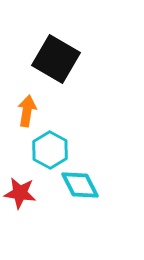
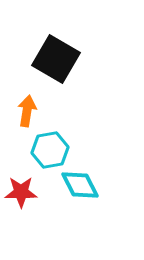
cyan hexagon: rotated 21 degrees clockwise
red star: moved 1 px right, 1 px up; rotated 8 degrees counterclockwise
